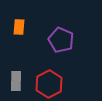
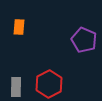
purple pentagon: moved 23 px right
gray rectangle: moved 6 px down
